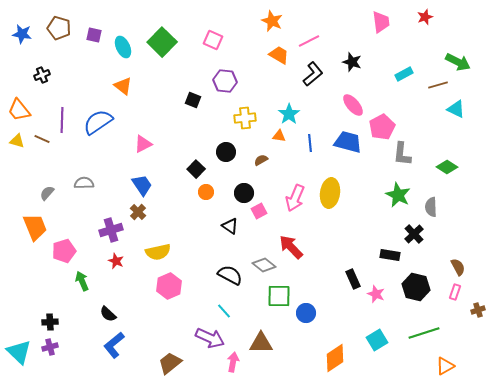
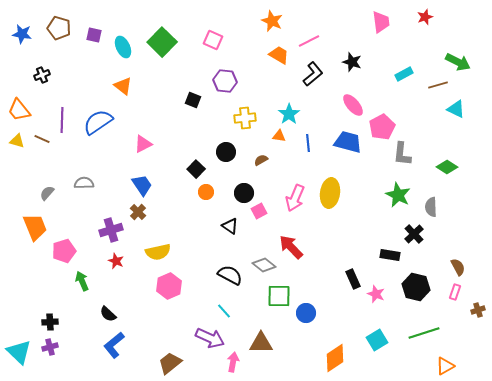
blue line at (310, 143): moved 2 px left
